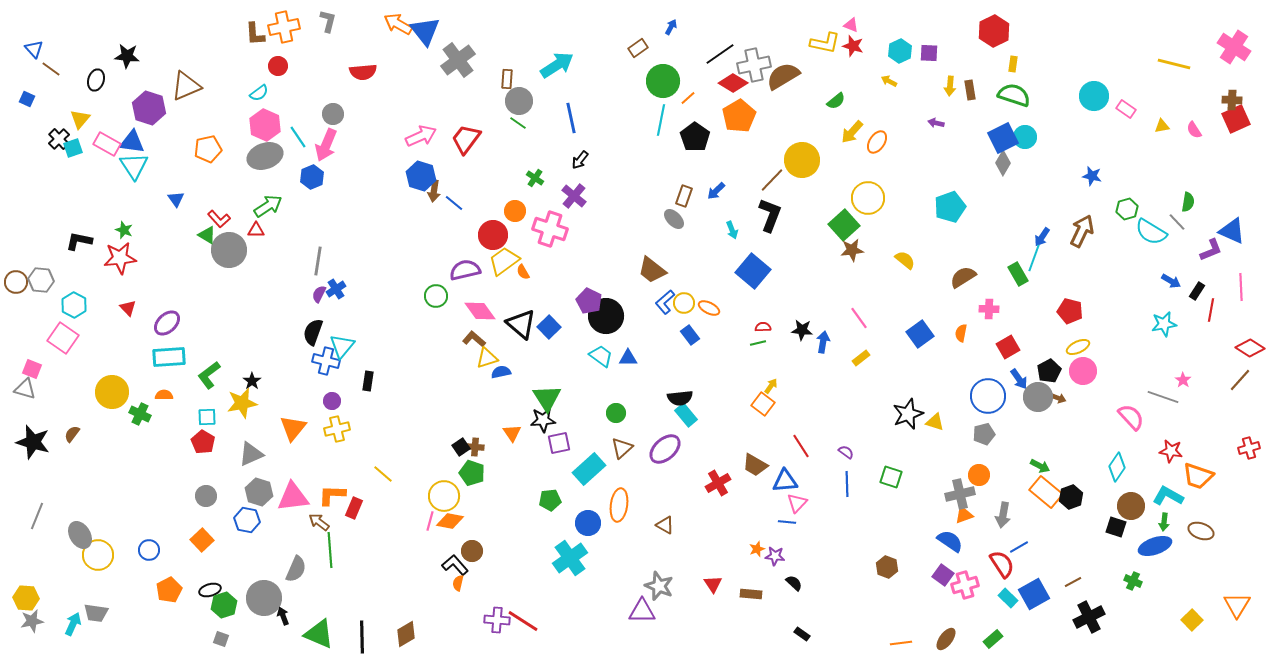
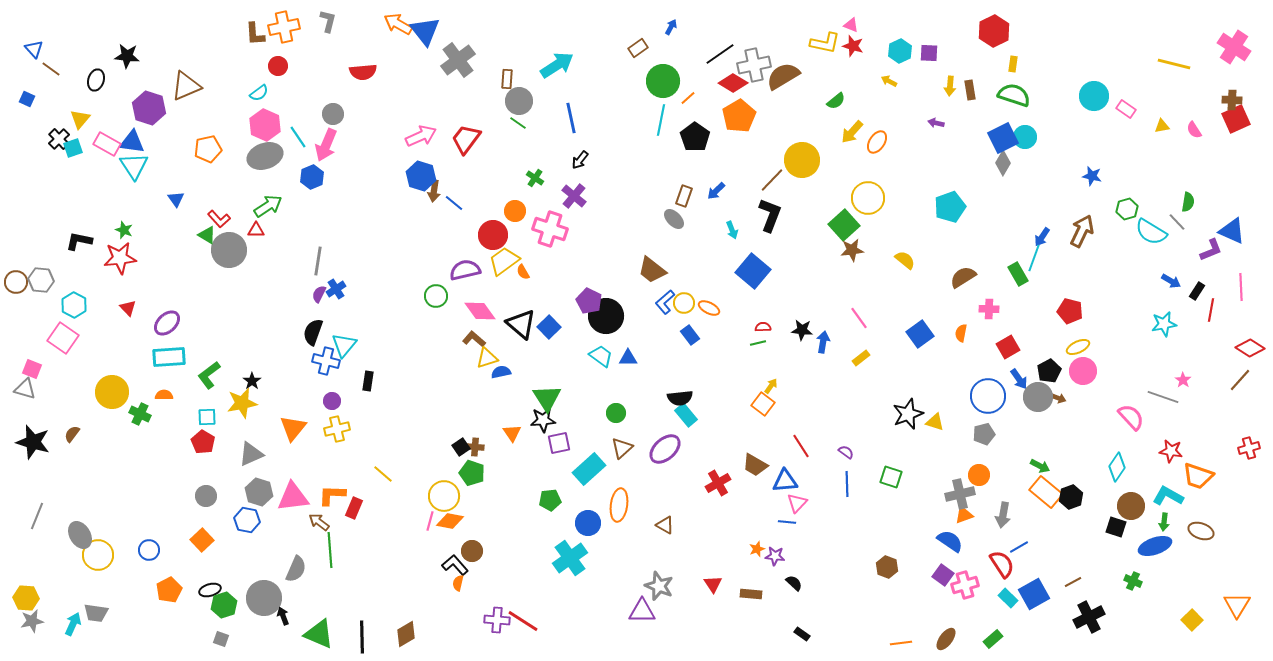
cyan triangle at (342, 346): moved 2 px right, 1 px up
